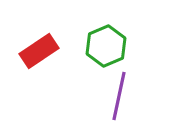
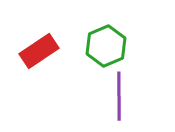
purple line: rotated 12 degrees counterclockwise
